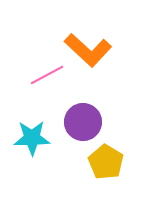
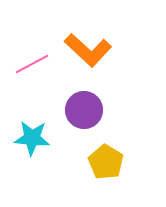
pink line: moved 15 px left, 11 px up
purple circle: moved 1 px right, 12 px up
cyan star: rotated 6 degrees clockwise
